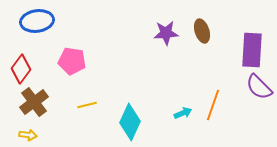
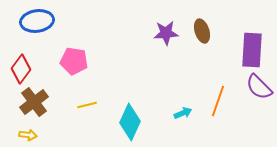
pink pentagon: moved 2 px right
orange line: moved 5 px right, 4 px up
